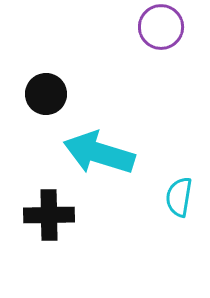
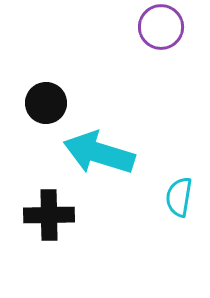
black circle: moved 9 px down
